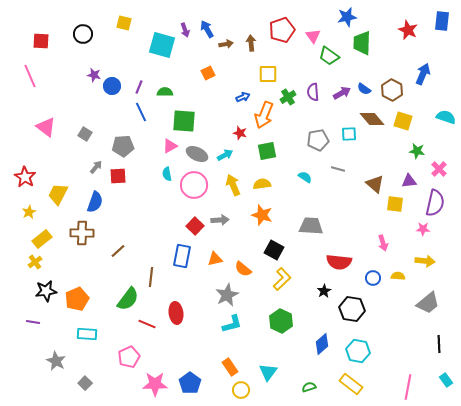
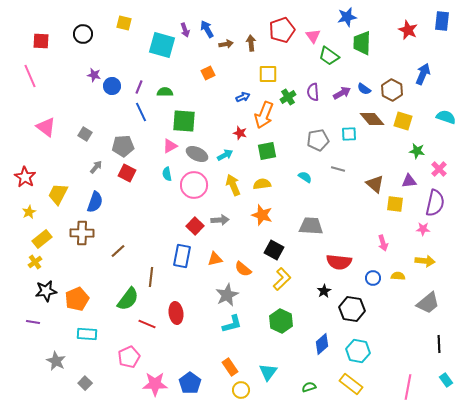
red square at (118, 176): moved 9 px right, 3 px up; rotated 30 degrees clockwise
